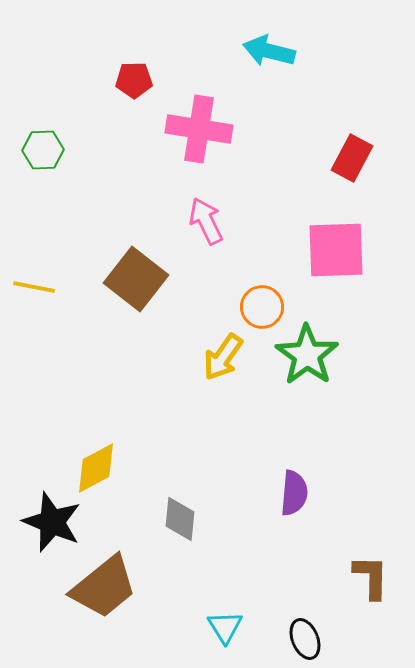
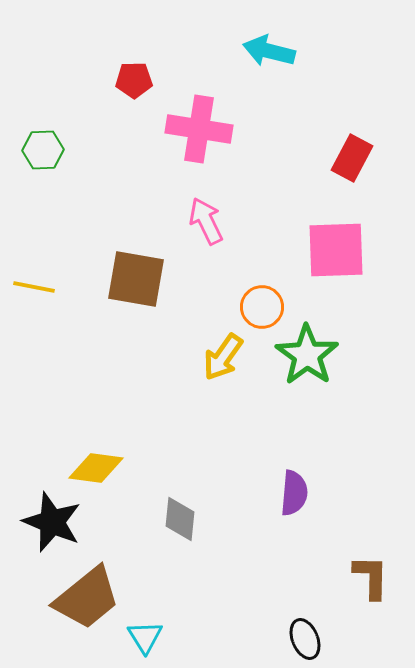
brown square: rotated 28 degrees counterclockwise
yellow diamond: rotated 36 degrees clockwise
brown trapezoid: moved 17 px left, 11 px down
cyan triangle: moved 80 px left, 10 px down
